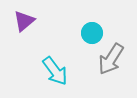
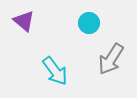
purple triangle: rotated 40 degrees counterclockwise
cyan circle: moved 3 px left, 10 px up
